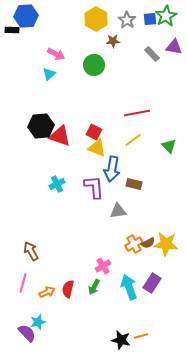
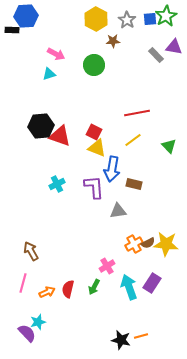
gray rectangle: moved 4 px right, 1 px down
cyan triangle: rotated 24 degrees clockwise
pink cross: moved 4 px right
